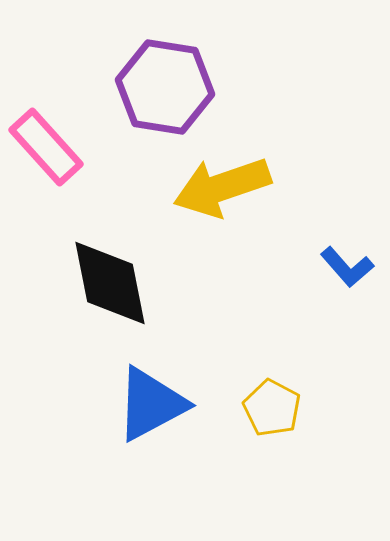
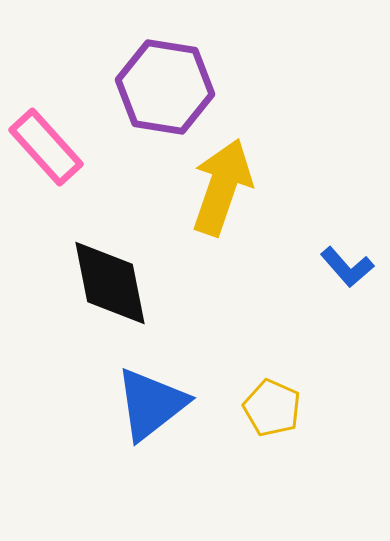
yellow arrow: rotated 128 degrees clockwise
blue triangle: rotated 10 degrees counterclockwise
yellow pentagon: rotated 4 degrees counterclockwise
